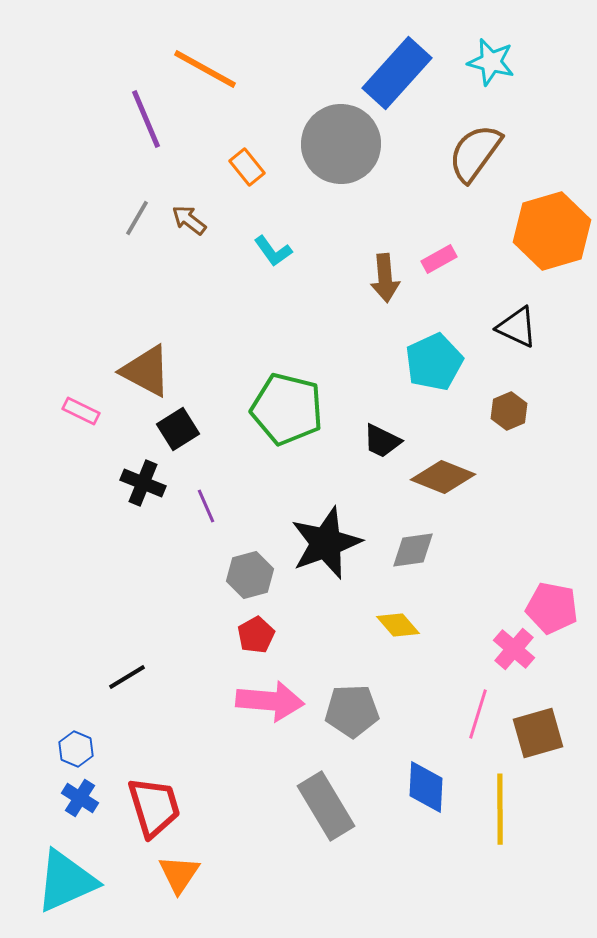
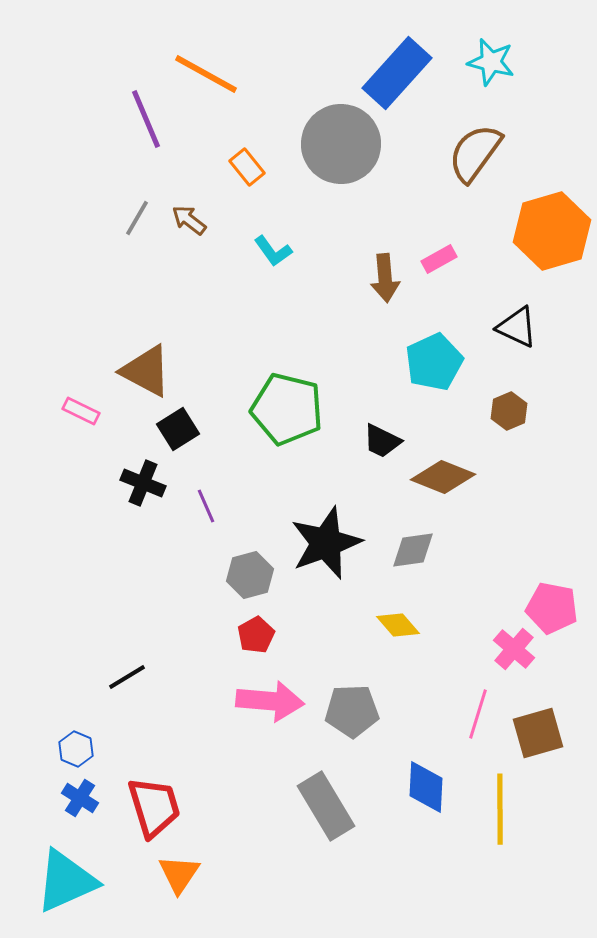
orange line at (205, 69): moved 1 px right, 5 px down
